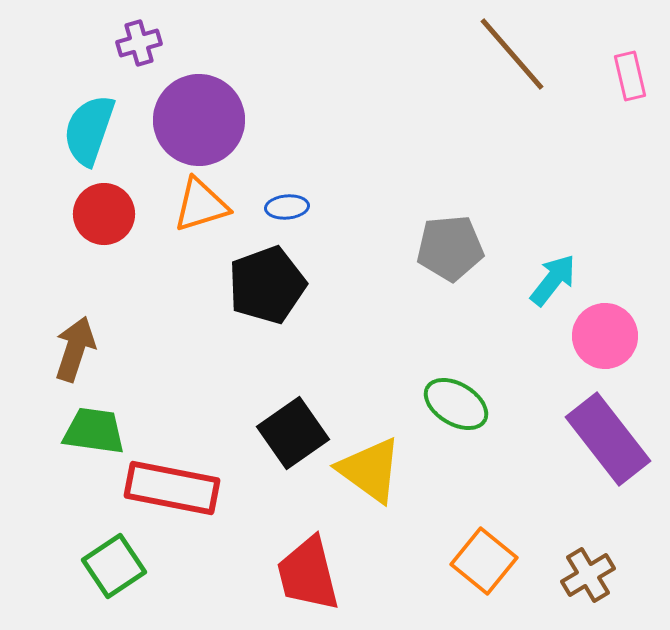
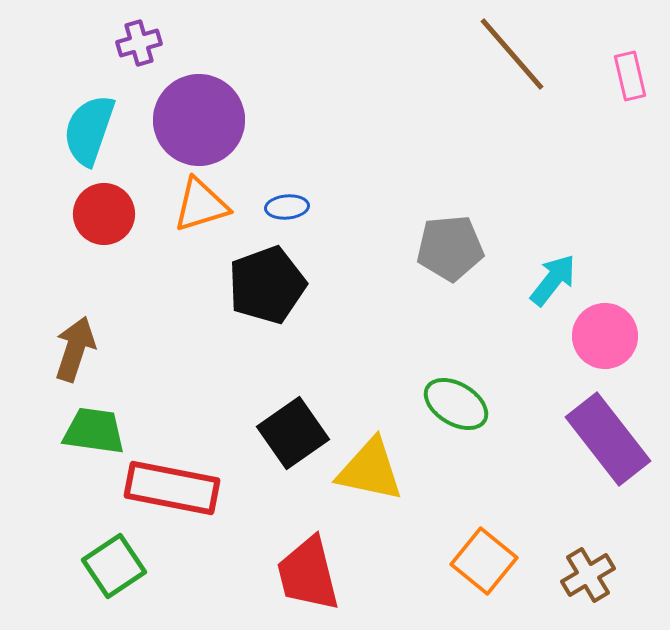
yellow triangle: rotated 24 degrees counterclockwise
